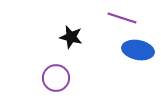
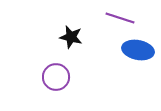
purple line: moved 2 px left
purple circle: moved 1 px up
